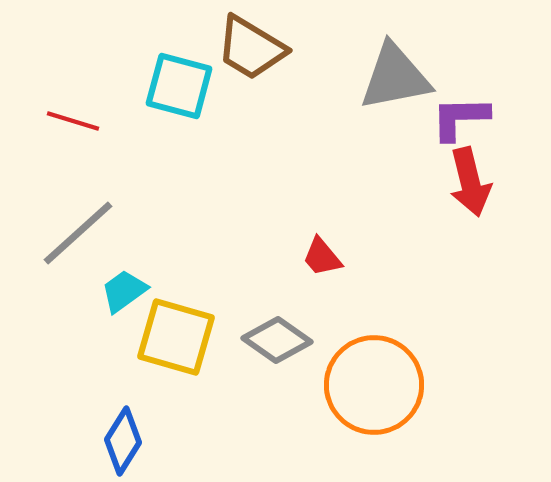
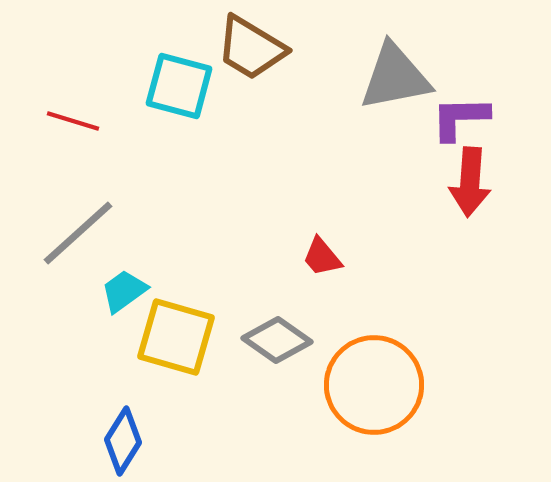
red arrow: rotated 18 degrees clockwise
